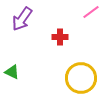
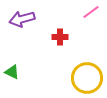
purple arrow: rotated 40 degrees clockwise
yellow circle: moved 6 px right
